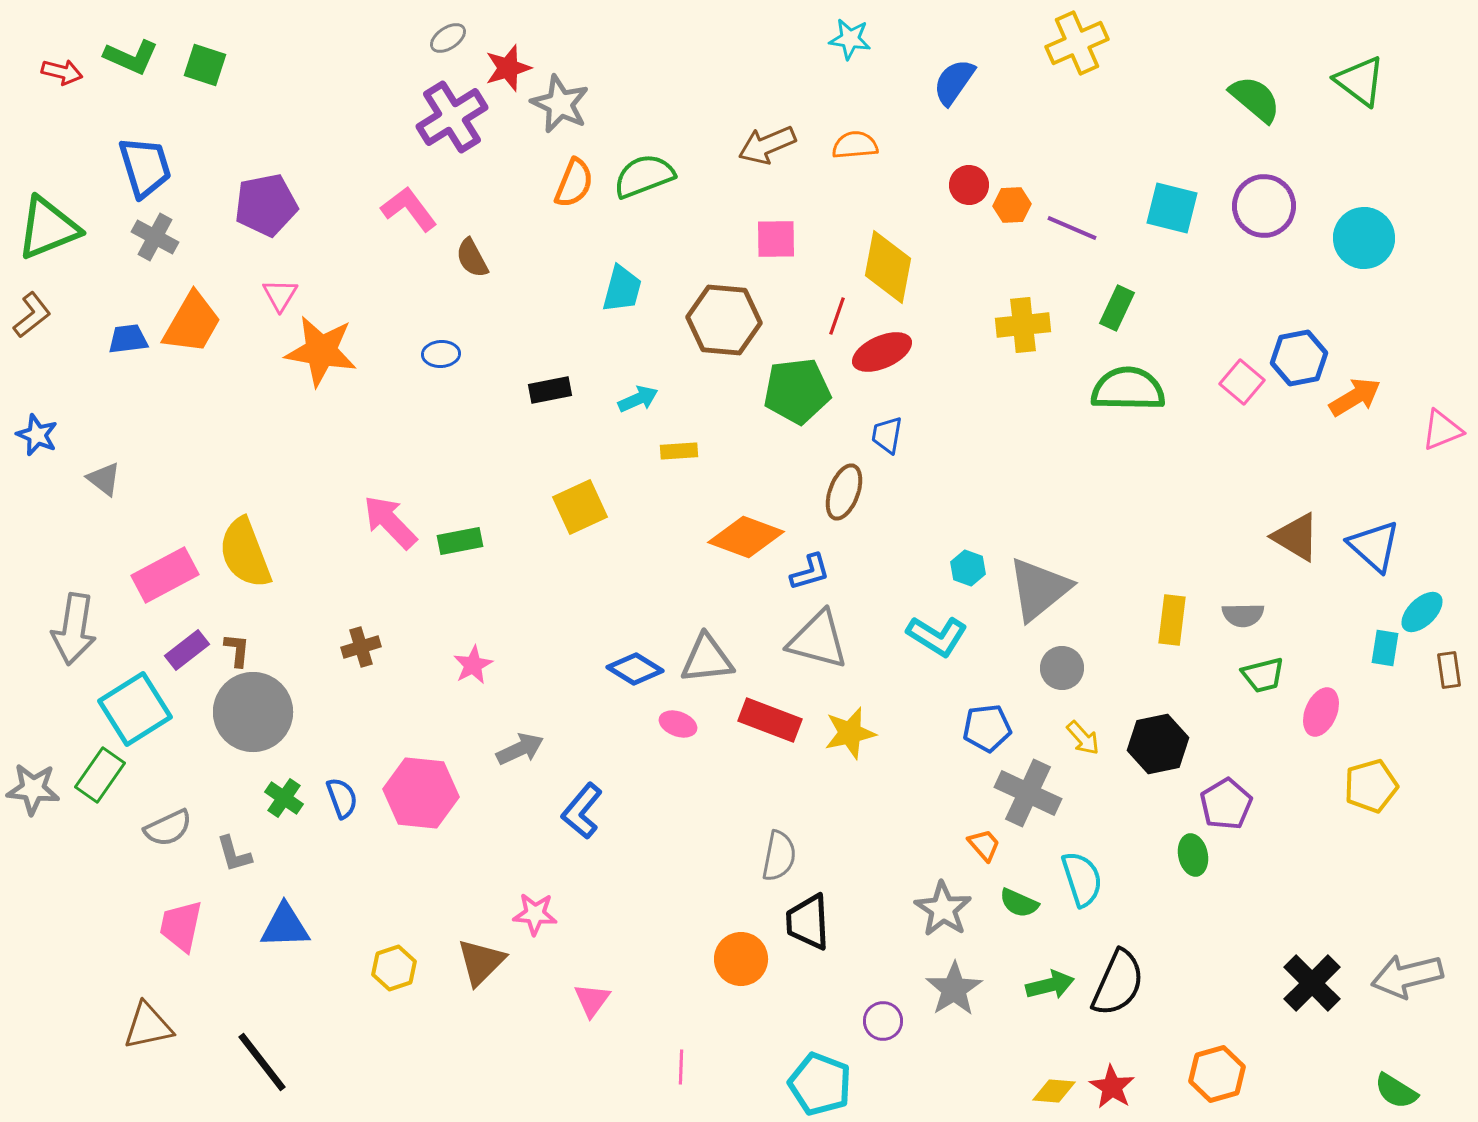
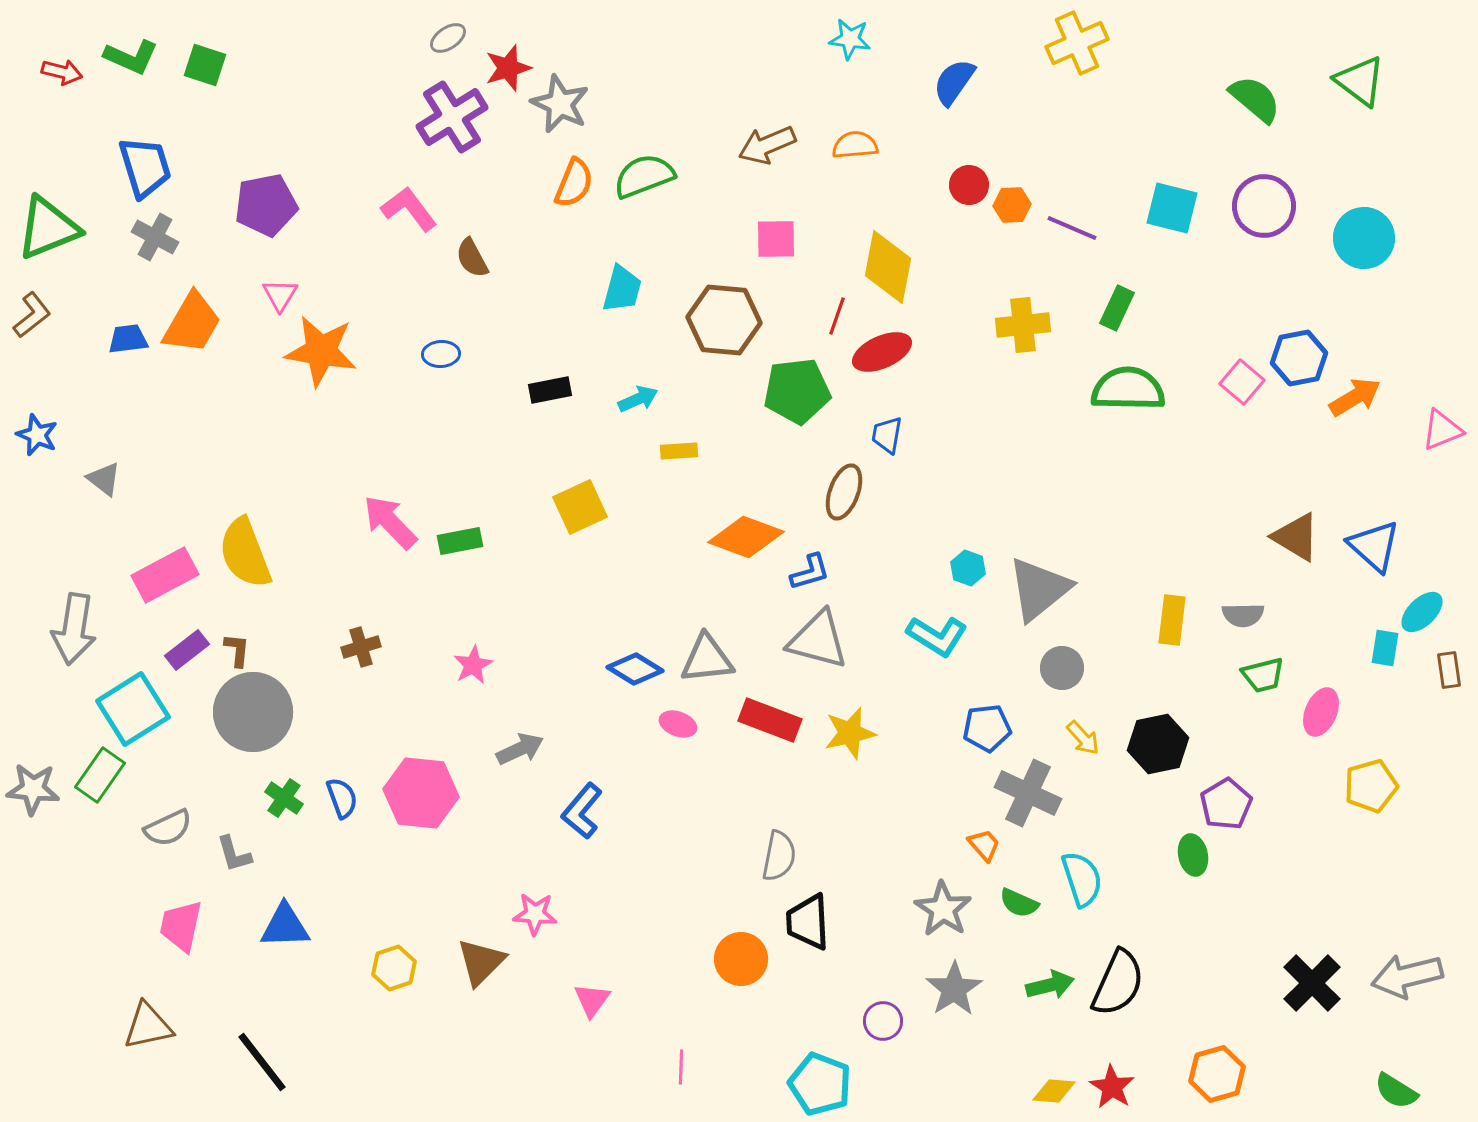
cyan square at (135, 709): moved 2 px left
